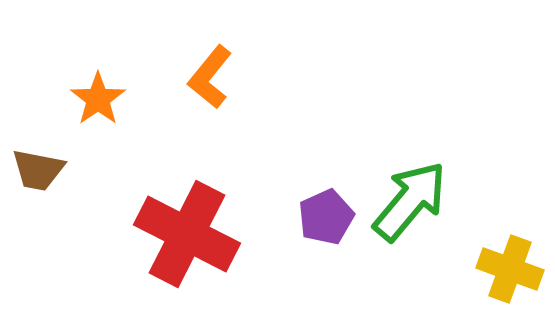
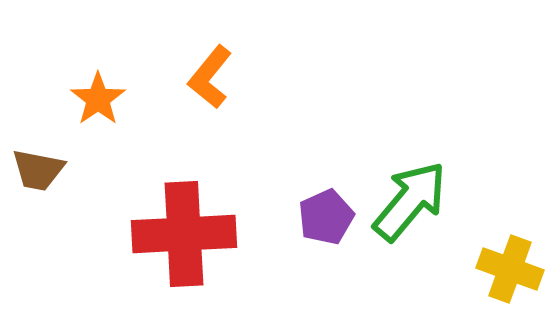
red cross: moved 3 px left; rotated 30 degrees counterclockwise
